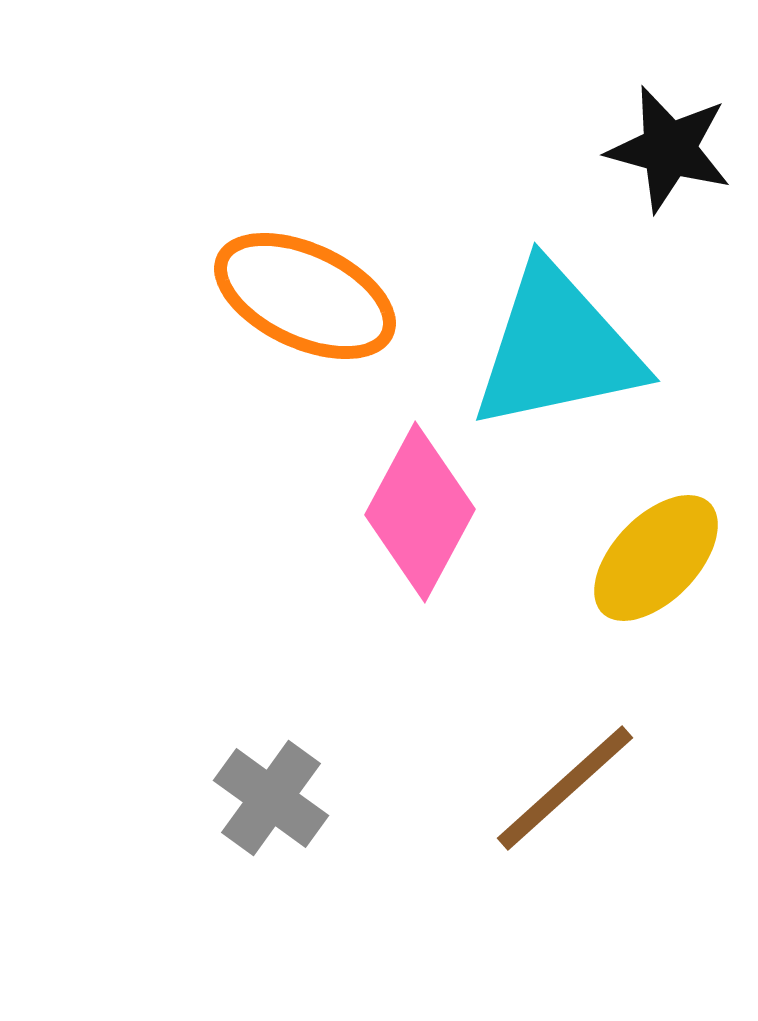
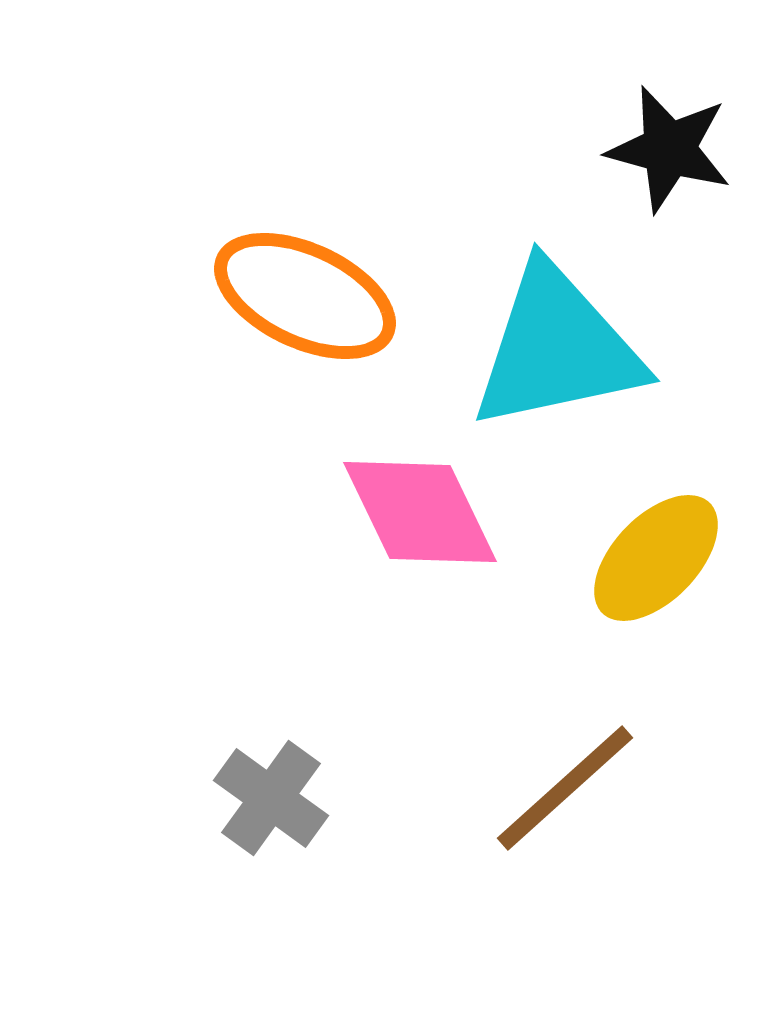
pink diamond: rotated 54 degrees counterclockwise
